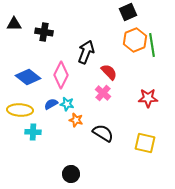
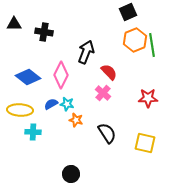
black semicircle: moved 4 px right; rotated 25 degrees clockwise
